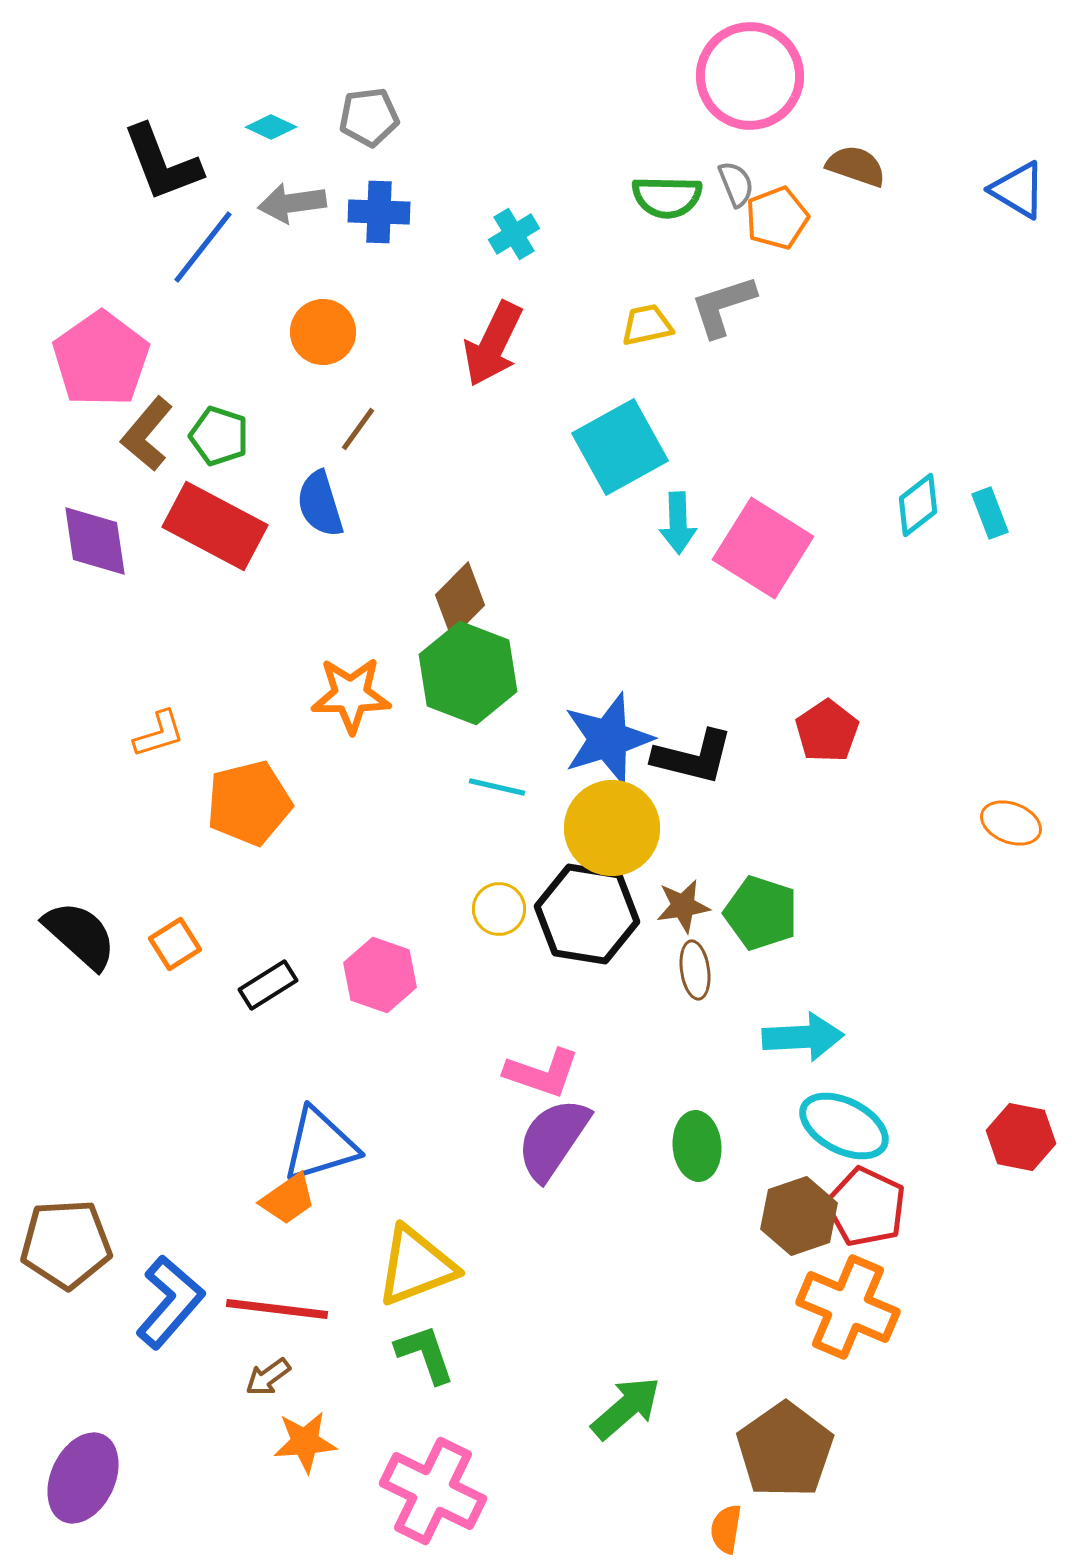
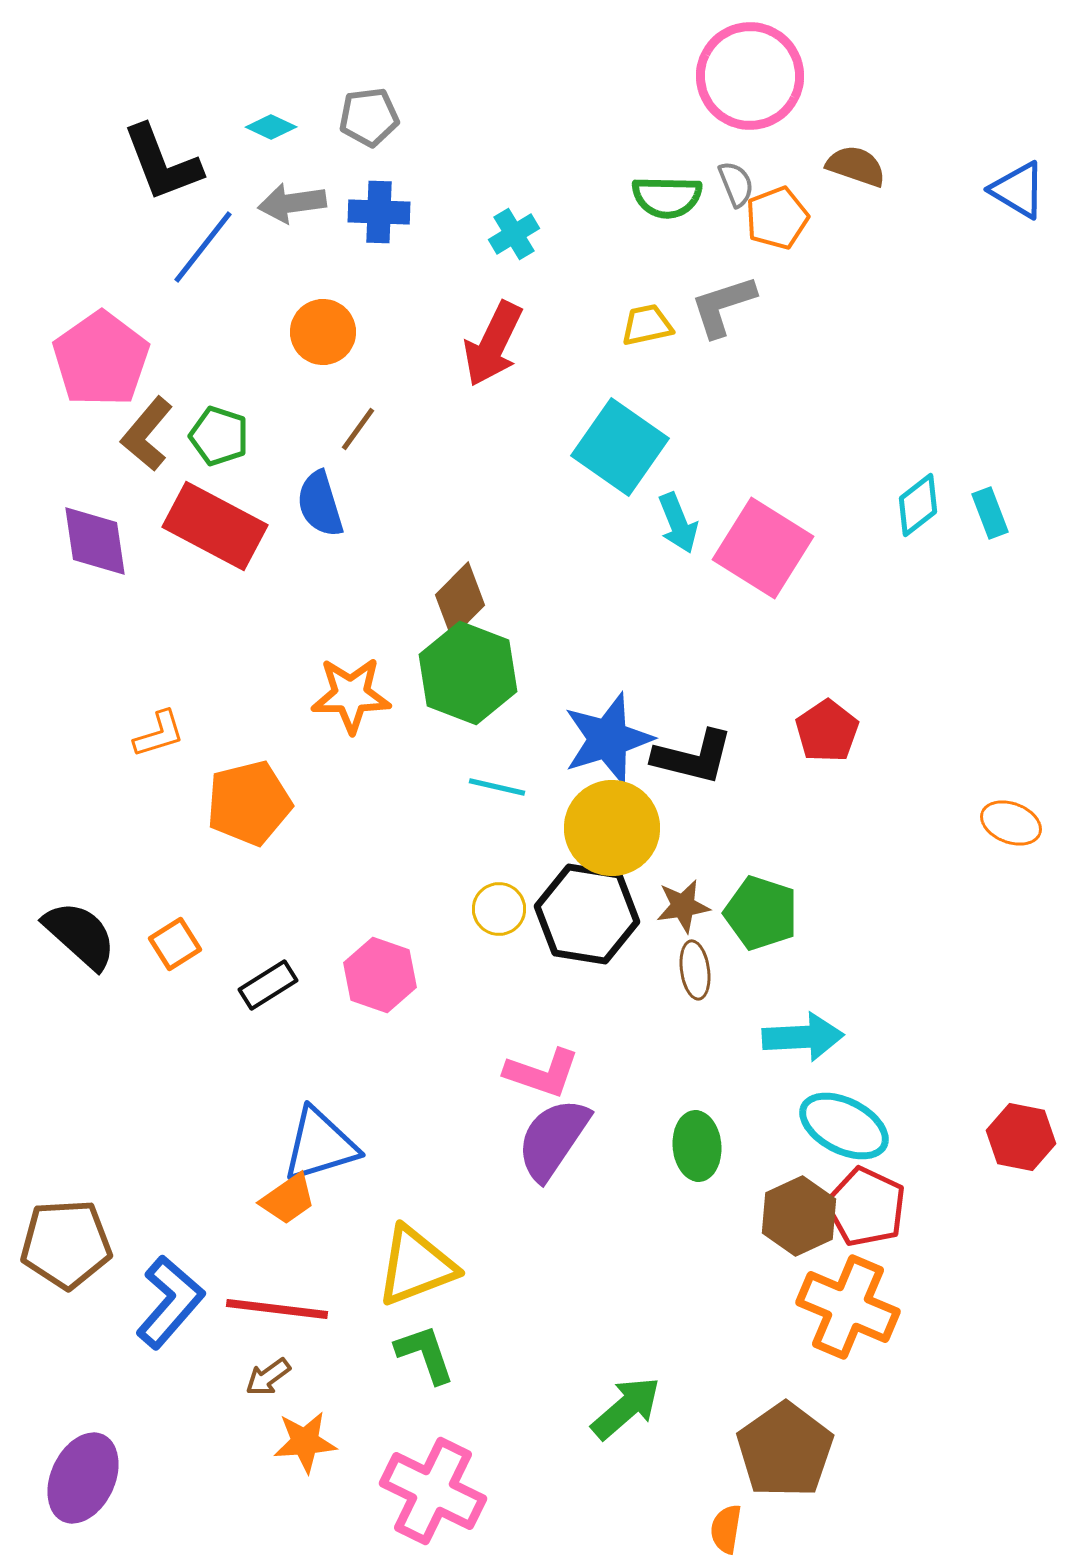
cyan square at (620, 447): rotated 26 degrees counterclockwise
cyan arrow at (678, 523): rotated 20 degrees counterclockwise
brown hexagon at (799, 1216): rotated 6 degrees counterclockwise
